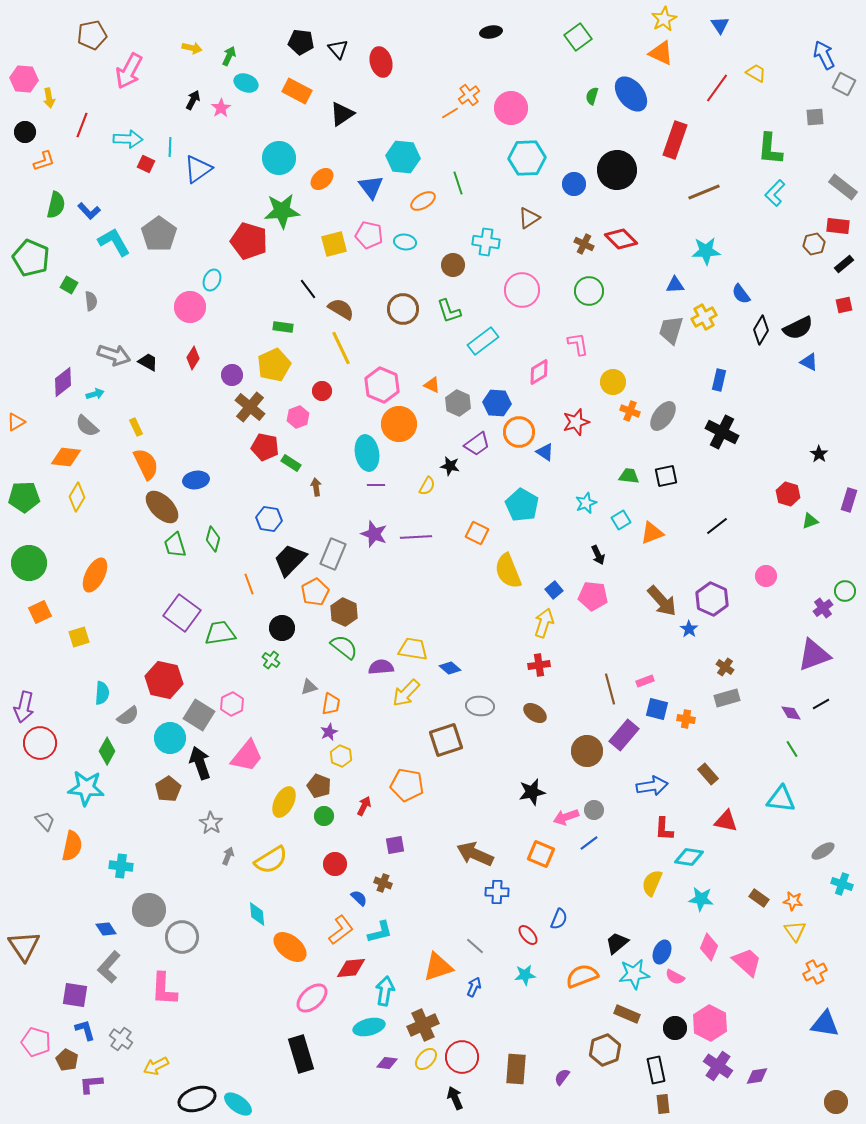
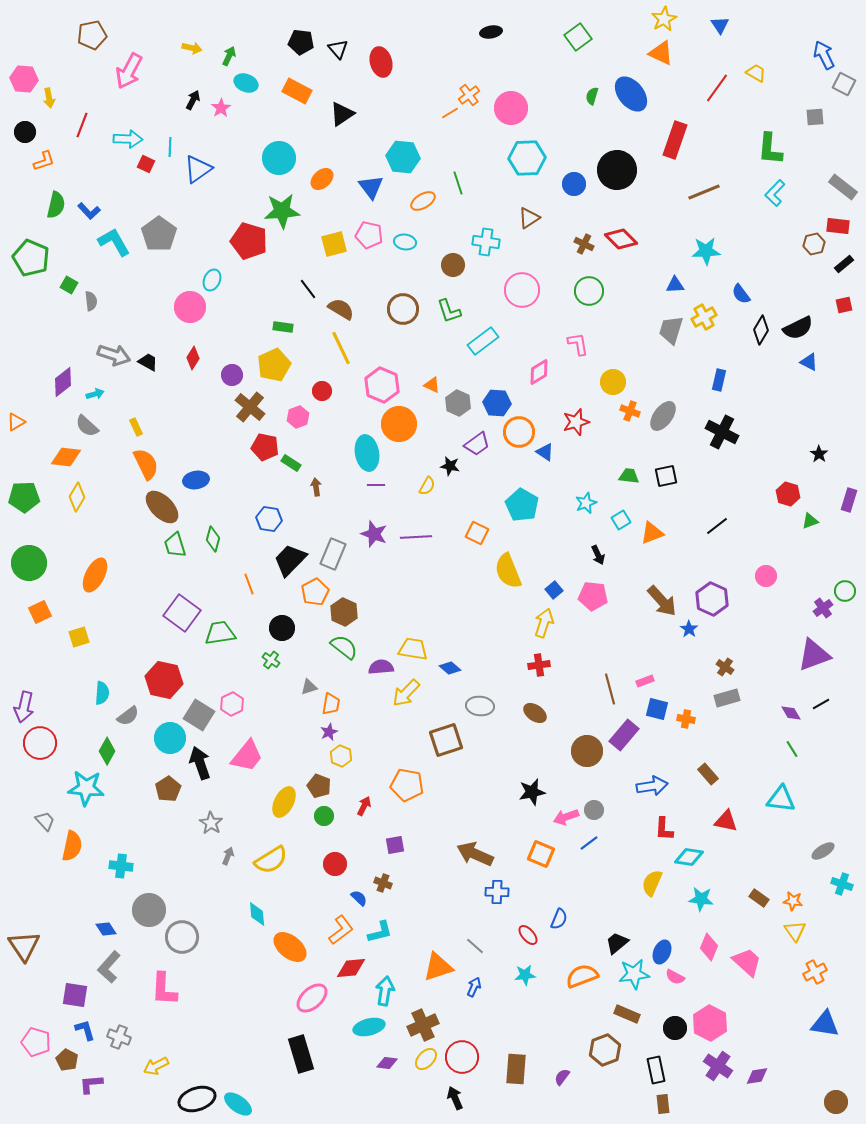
gray cross at (121, 1039): moved 2 px left, 2 px up; rotated 15 degrees counterclockwise
